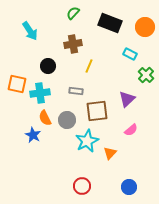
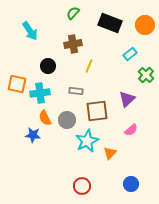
orange circle: moved 2 px up
cyan rectangle: rotated 64 degrees counterclockwise
blue star: rotated 21 degrees counterclockwise
blue circle: moved 2 px right, 3 px up
